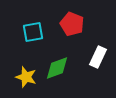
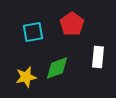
red pentagon: rotated 15 degrees clockwise
white rectangle: rotated 20 degrees counterclockwise
yellow star: rotated 30 degrees counterclockwise
